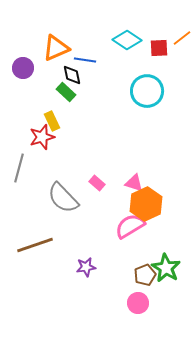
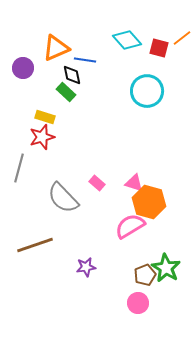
cyan diamond: rotated 16 degrees clockwise
red square: rotated 18 degrees clockwise
yellow rectangle: moved 7 px left, 4 px up; rotated 48 degrees counterclockwise
orange hexagon: moved 3 px right, 2 px up; rotated 20 degrees counterclockwise
